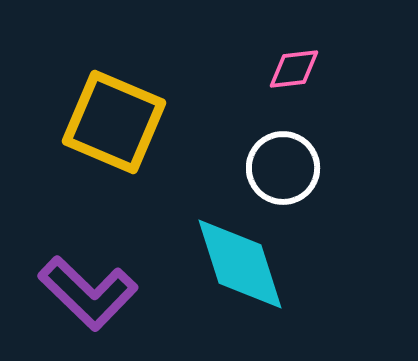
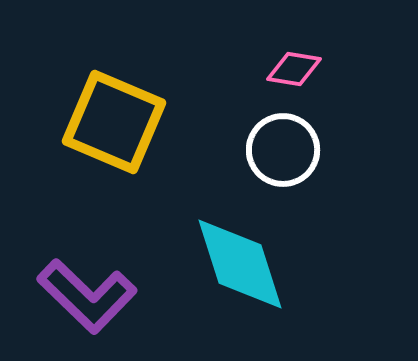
pink diamond: rotated 16 degrees clockwise
white circle: moved 18 px up
purple L-shape: moved 1 px left, 3 px down
